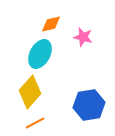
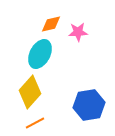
pink star: moved 5 px left, 5 px up; rotated 18 degrees counterclockwise
